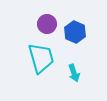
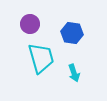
purple circle: moved 17 px left
blue hexagon: moved 3 px left, 1 px down; rotated 15 degrees counterclockwise
